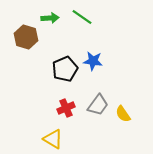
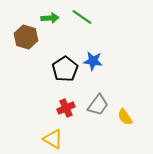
black pentagon: rotated 10 degrees counterclockwise
yellow semicircle: moved 2 px right, 3 px down
